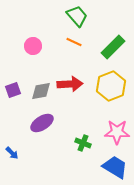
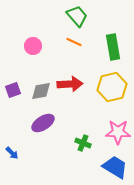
green rectangle: rotated 55 degrees counterclockwise
yellow hexagon: moved 1 px right, 1 px down; rotated 8 degrees clockwise
purple ellipse: moved 1 px right
pink star: moved 1 px right
